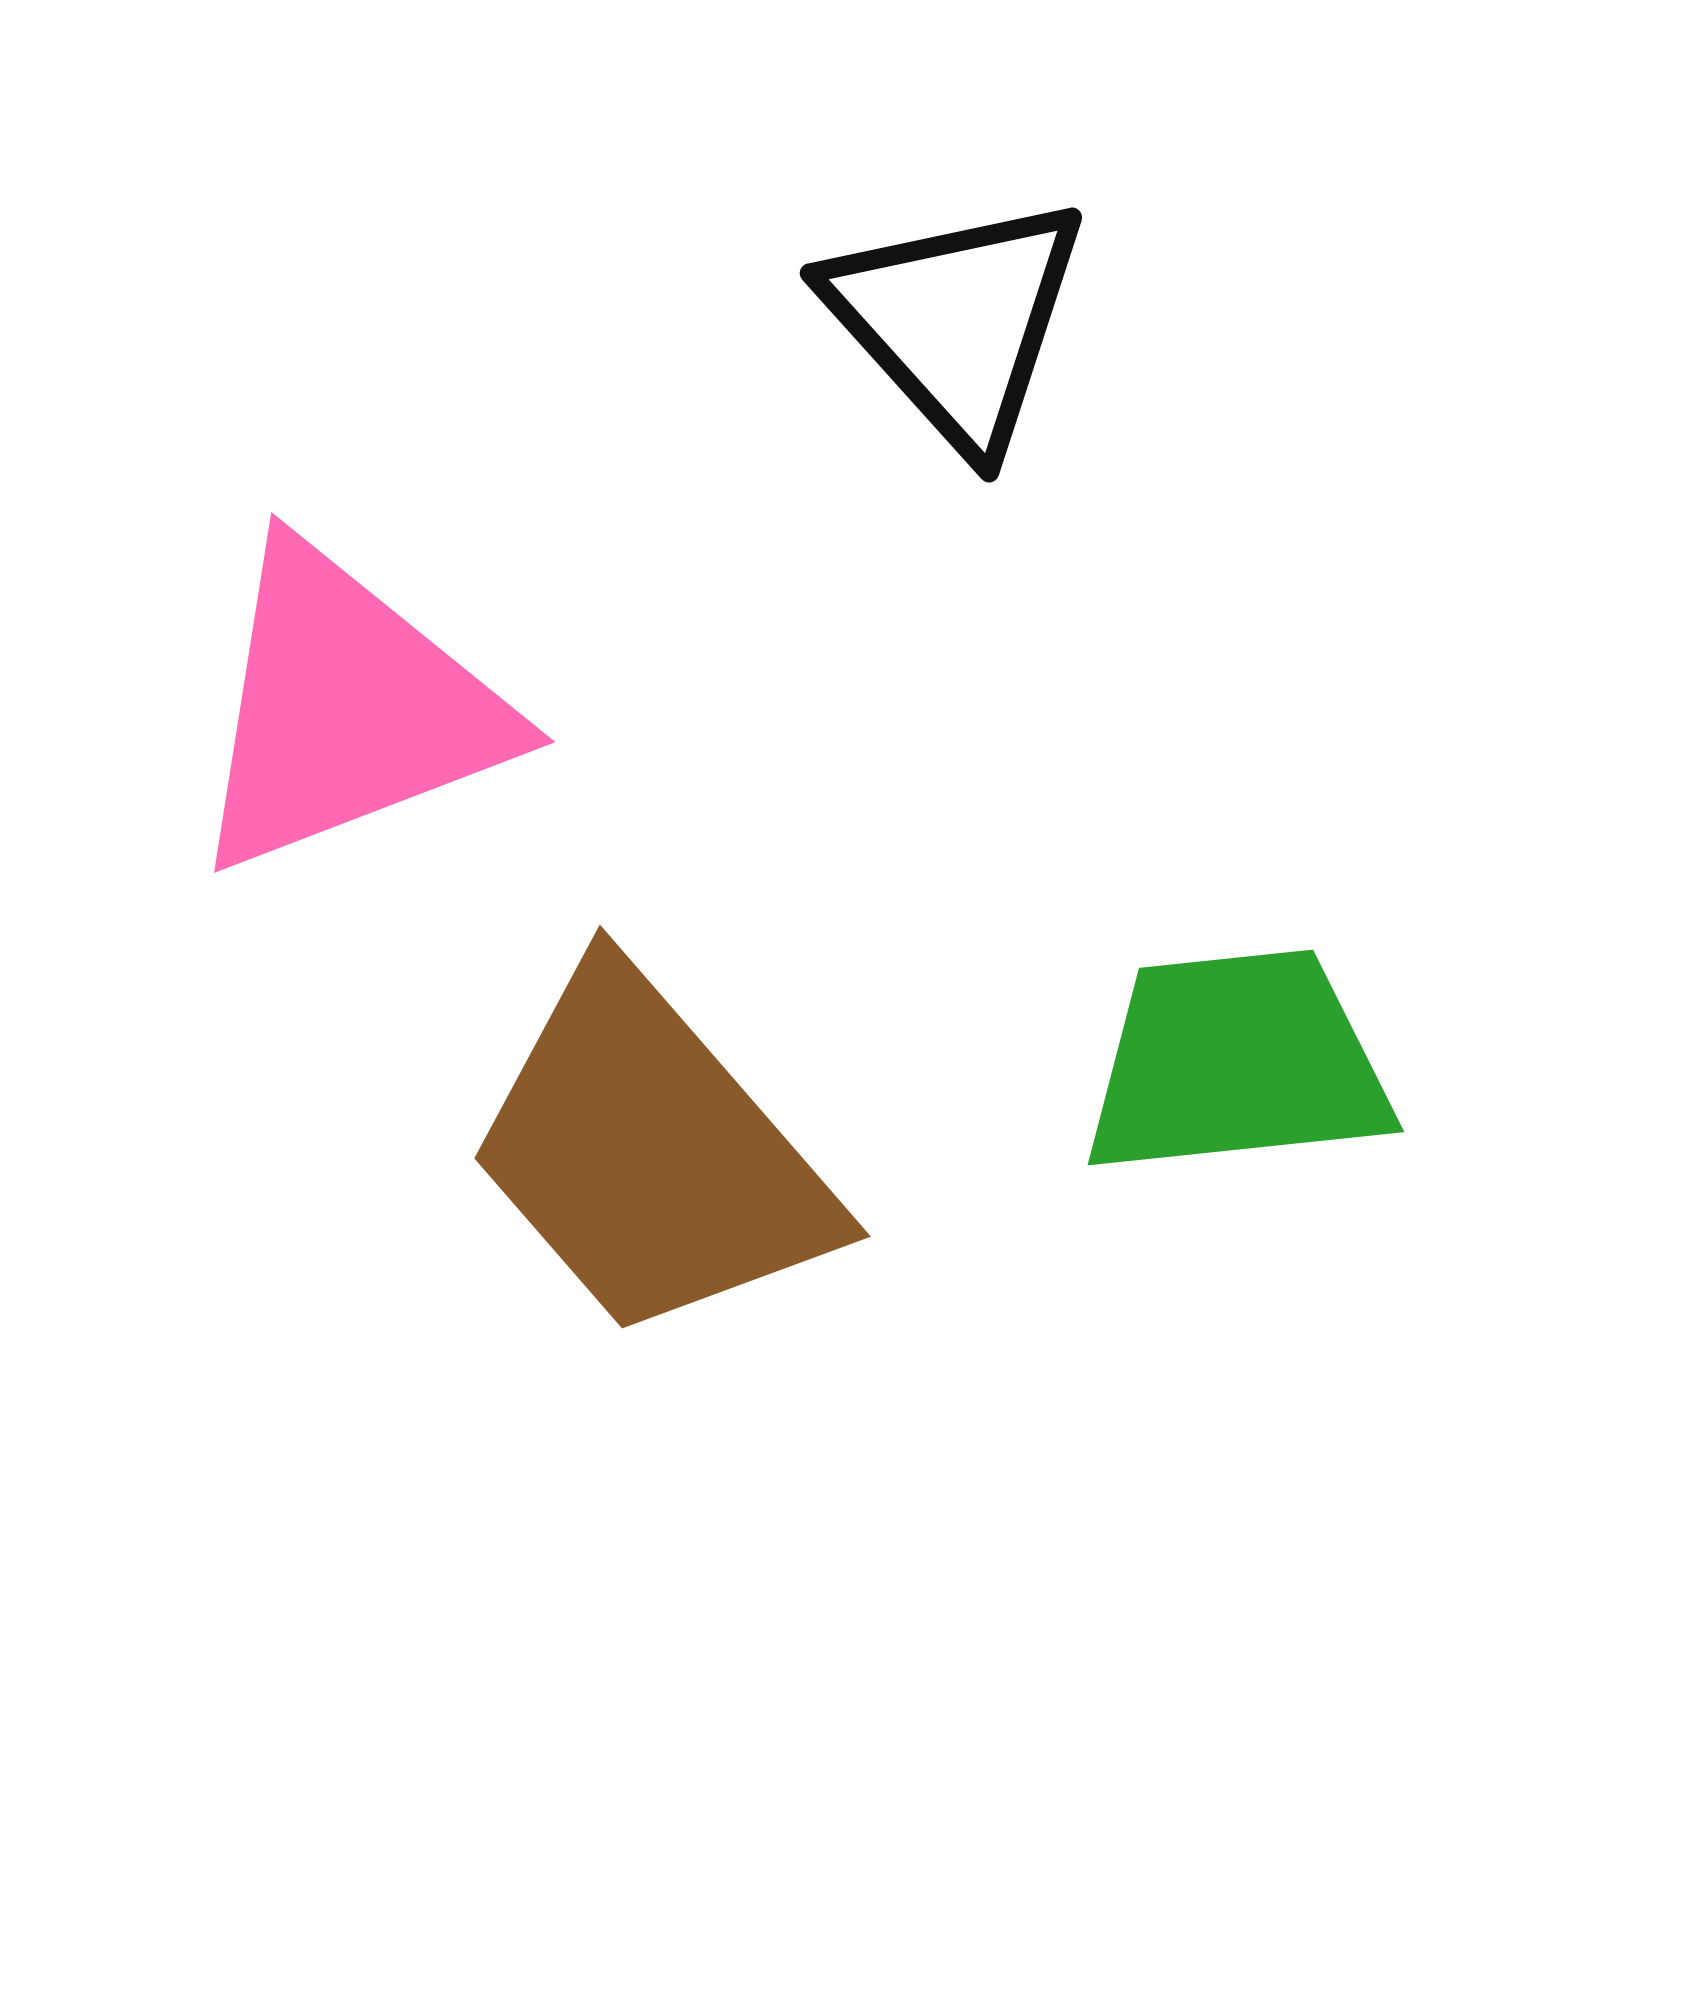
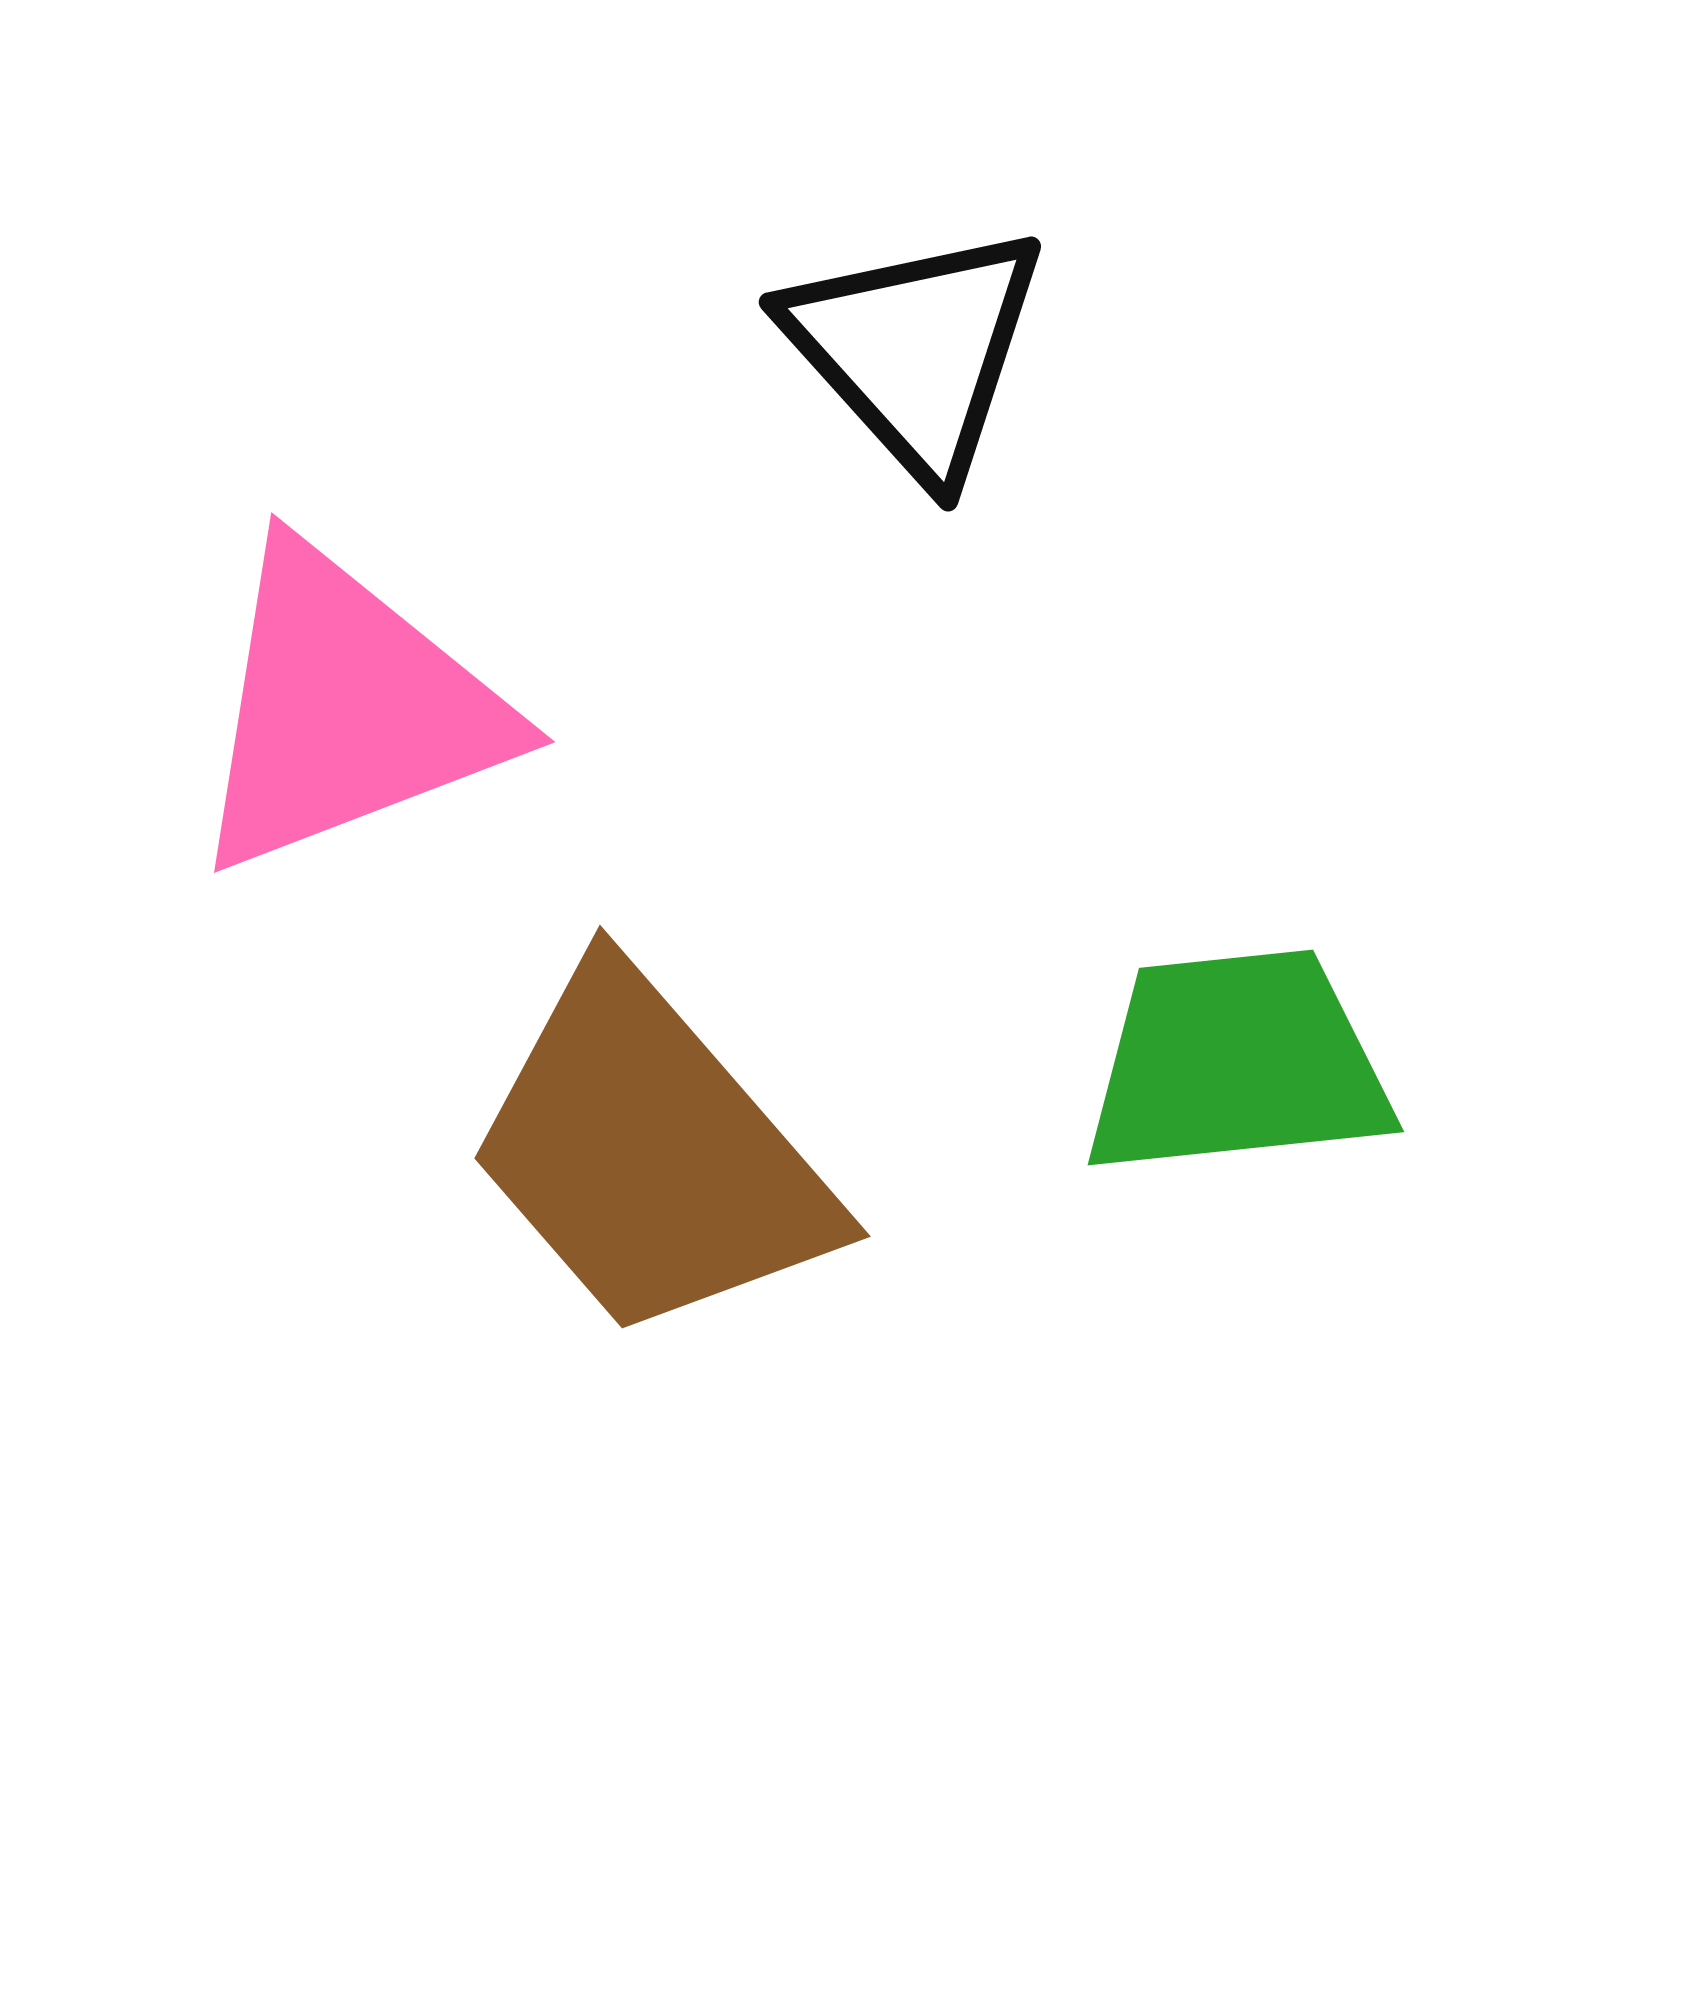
black triangle: moved 41 px left, 29 px down
